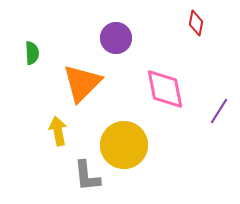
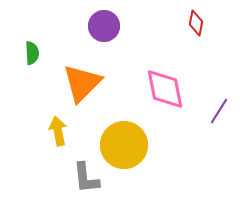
purple circle: moved 12 px left, 12 px up
gray L-shape: moved 1 px left, 2 px down
